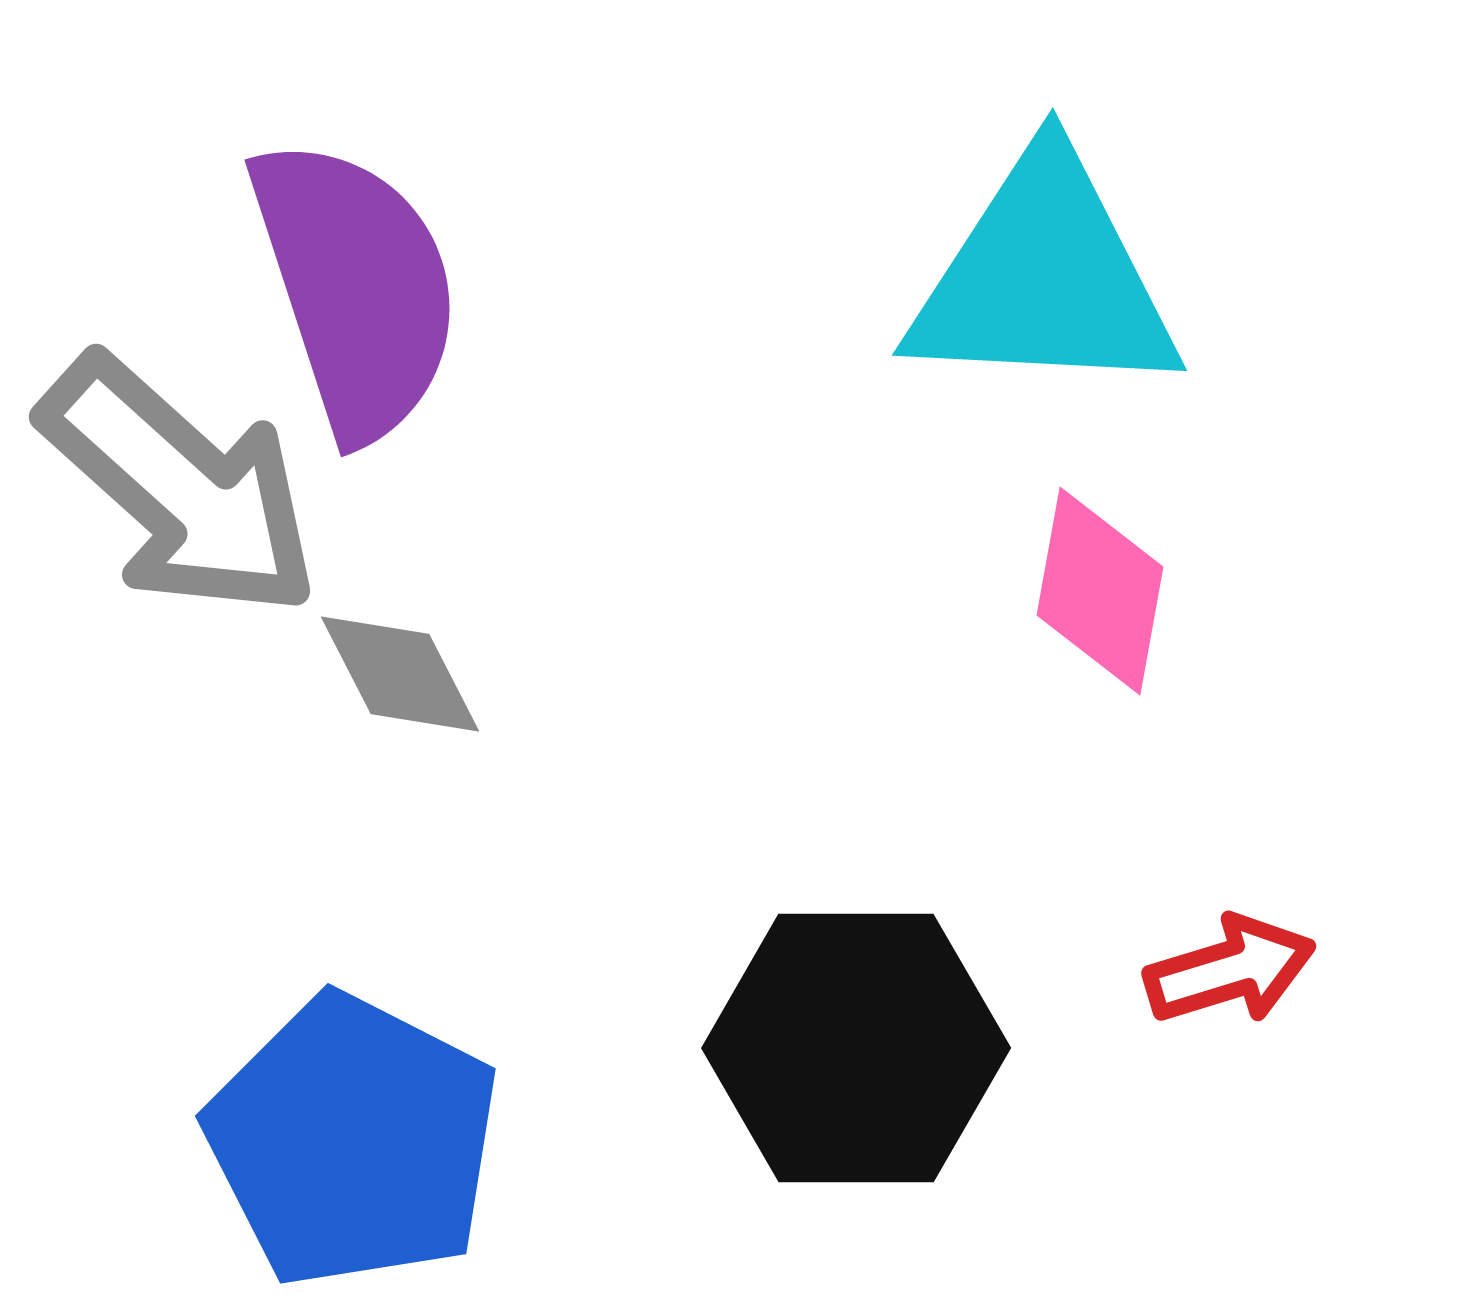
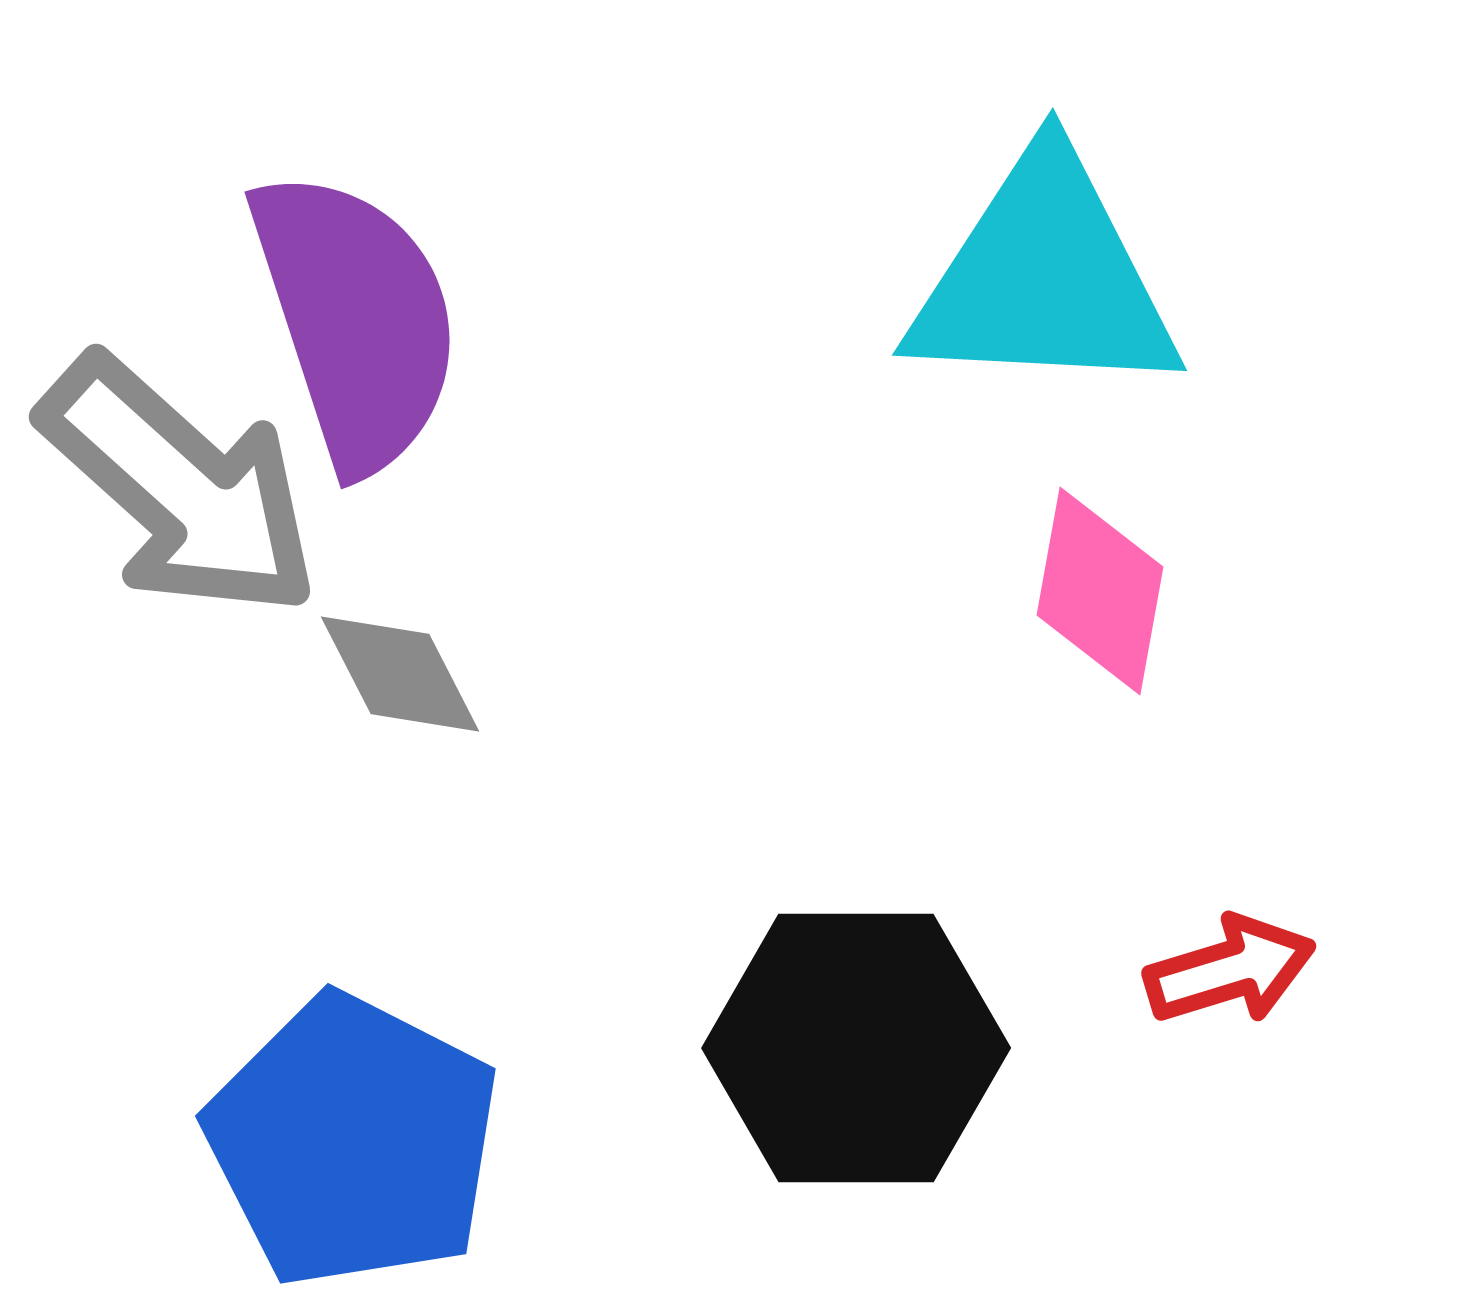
purple semicircle: moved 32 px down
